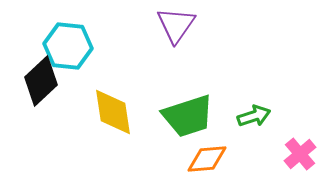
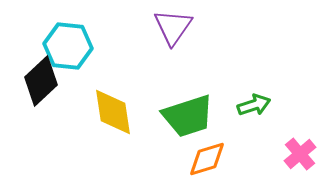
purple triangle: moved 3 px left, 2 px down
green arrow: moved 11 px up
orange diamond: rotated 12 degrees counterclockwise
